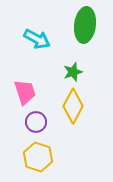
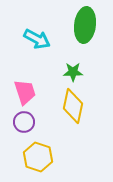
green star: rotated 18 degrees clockwise
yellow diamond: rotated 16 degrees counterclockwise
purple circle: moved 12 px left
